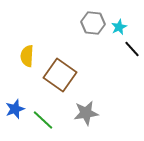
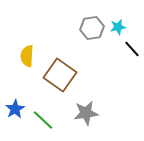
gray hexagon: moved 1 px left, 5 px down; rotated 15 degrees counterclockwise
cyan star: moved 1 px left; rotated 14 degrees clockwise
blue star: rotated 12 degrees counterclockwise
